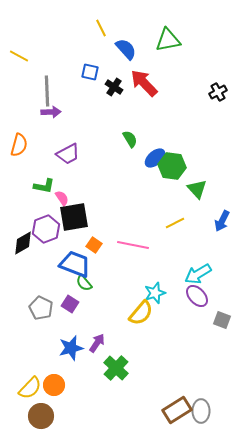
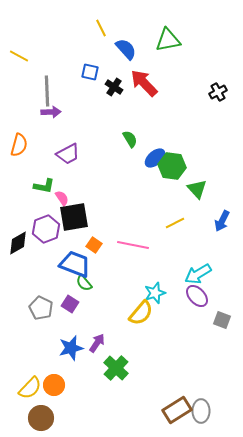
black diamond at (23, 243): moved 5 px left
brown circle at (41, 416): moved 2 px down
